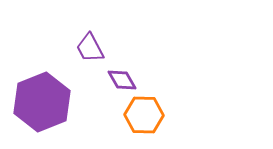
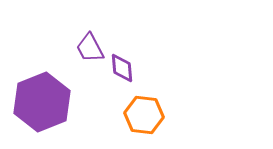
purple diamond: moved 12 px up; rotated 24 degrees clockwise
orange hexagon: rotated 6 degrees clockwise
